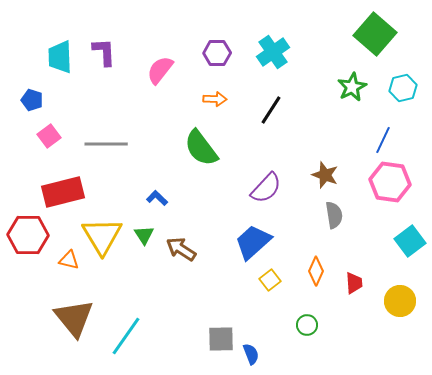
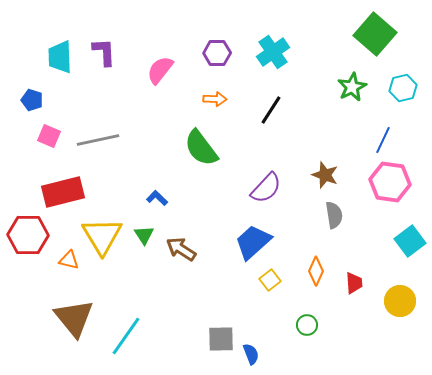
pink square: rotated 30 degrees counterclockwise
gray line: moved 8 px left, 4 px up; rotated 12 degrees counterclockwise
